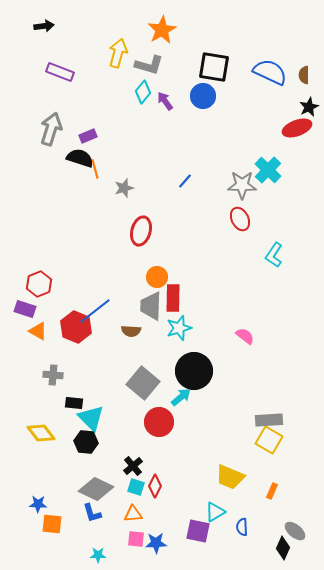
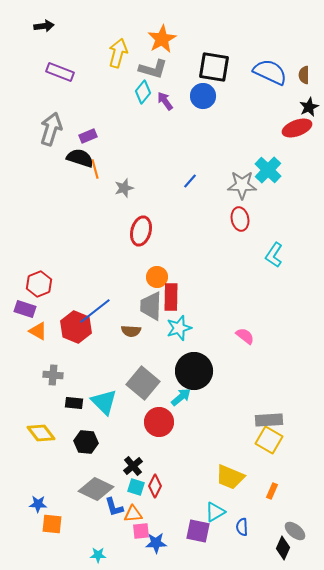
orange star at (162, 30): moved 9 px down
gray L-shape at (149, 65): moved 4 px right, 4 px down
blue line at (185, 181): moved 5 px right
red ellipse at (240, 219): rotated 15 degrees clockwise
red rectangle at (173, 298): moved 2 px left, 1 px up
cyan triangle at (91, 418): moved 13 px right, 16 px up
blue L-shape at (92, 513): moved 22 px right, 6 px up
pink square at (136, 539): moved 5 px right, 8 px up; rotated 12 degrees counterclockwise
